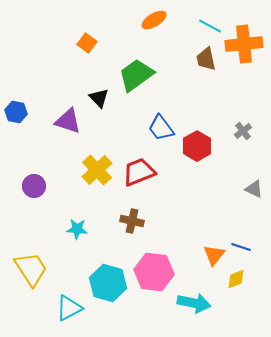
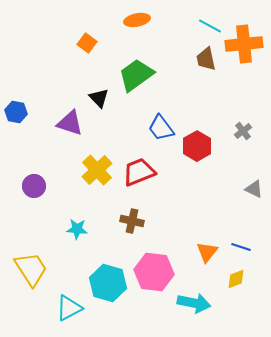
orange ellipse: moved 17 px left; rotated 20 degrees clockwise
purple triangle: moved 2 px right, 2 px down
orange triangle: moved 7 px left, 3 px up
